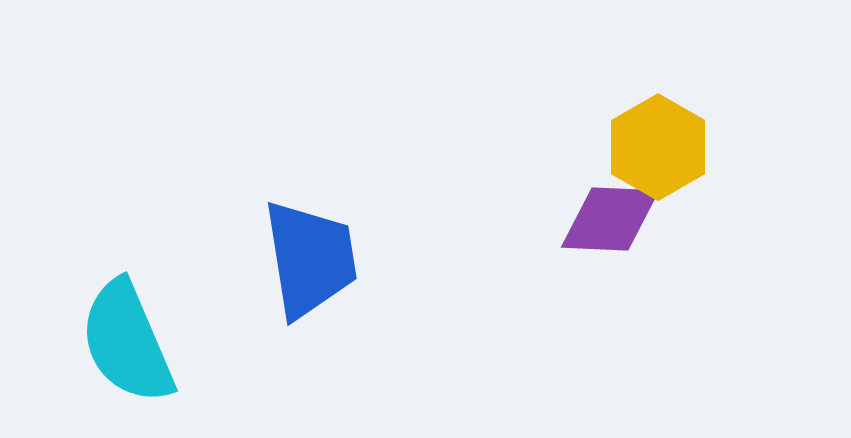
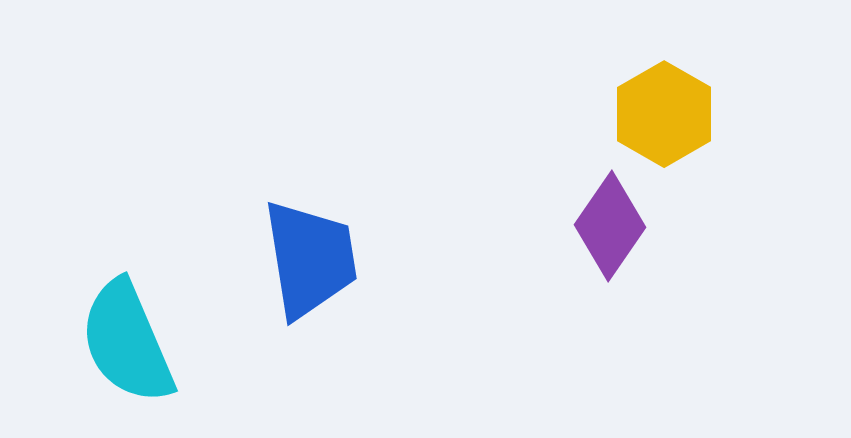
yellow hexagon: moved 6 px right, 33 px up
purple diamond: moved 7 px down; rotated 58 degrees counterclockwise
